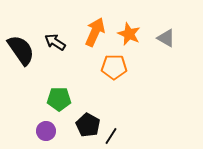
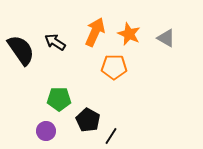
black pentagon: moved 5 px up
